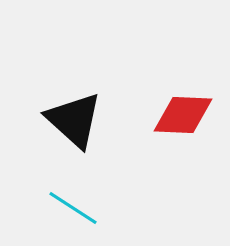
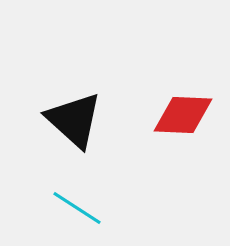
cyan line: moved 4 px right
